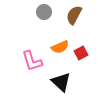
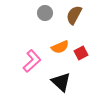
gray circle: moved 1 px right, 1 px down
pink L-shape: rotated 115 degrees counterclockwise
